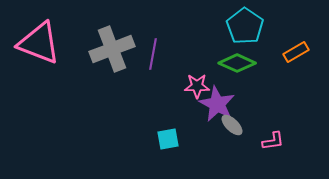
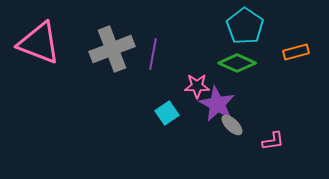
orange rectangle: rotated 15 degrees clockwise
cyan square: moved 1 px left, 26 px up; rotated 25 degrees counterclockwise
